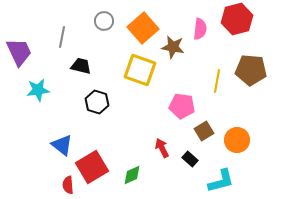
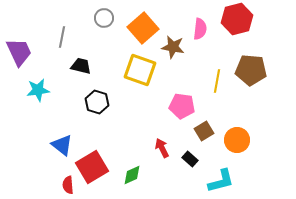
gray circle: moved 3 px up
